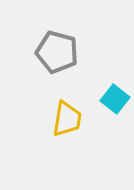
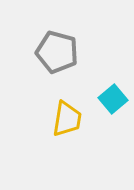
cyan square: moved 2 px left; rotated 12 degrees clockwise
